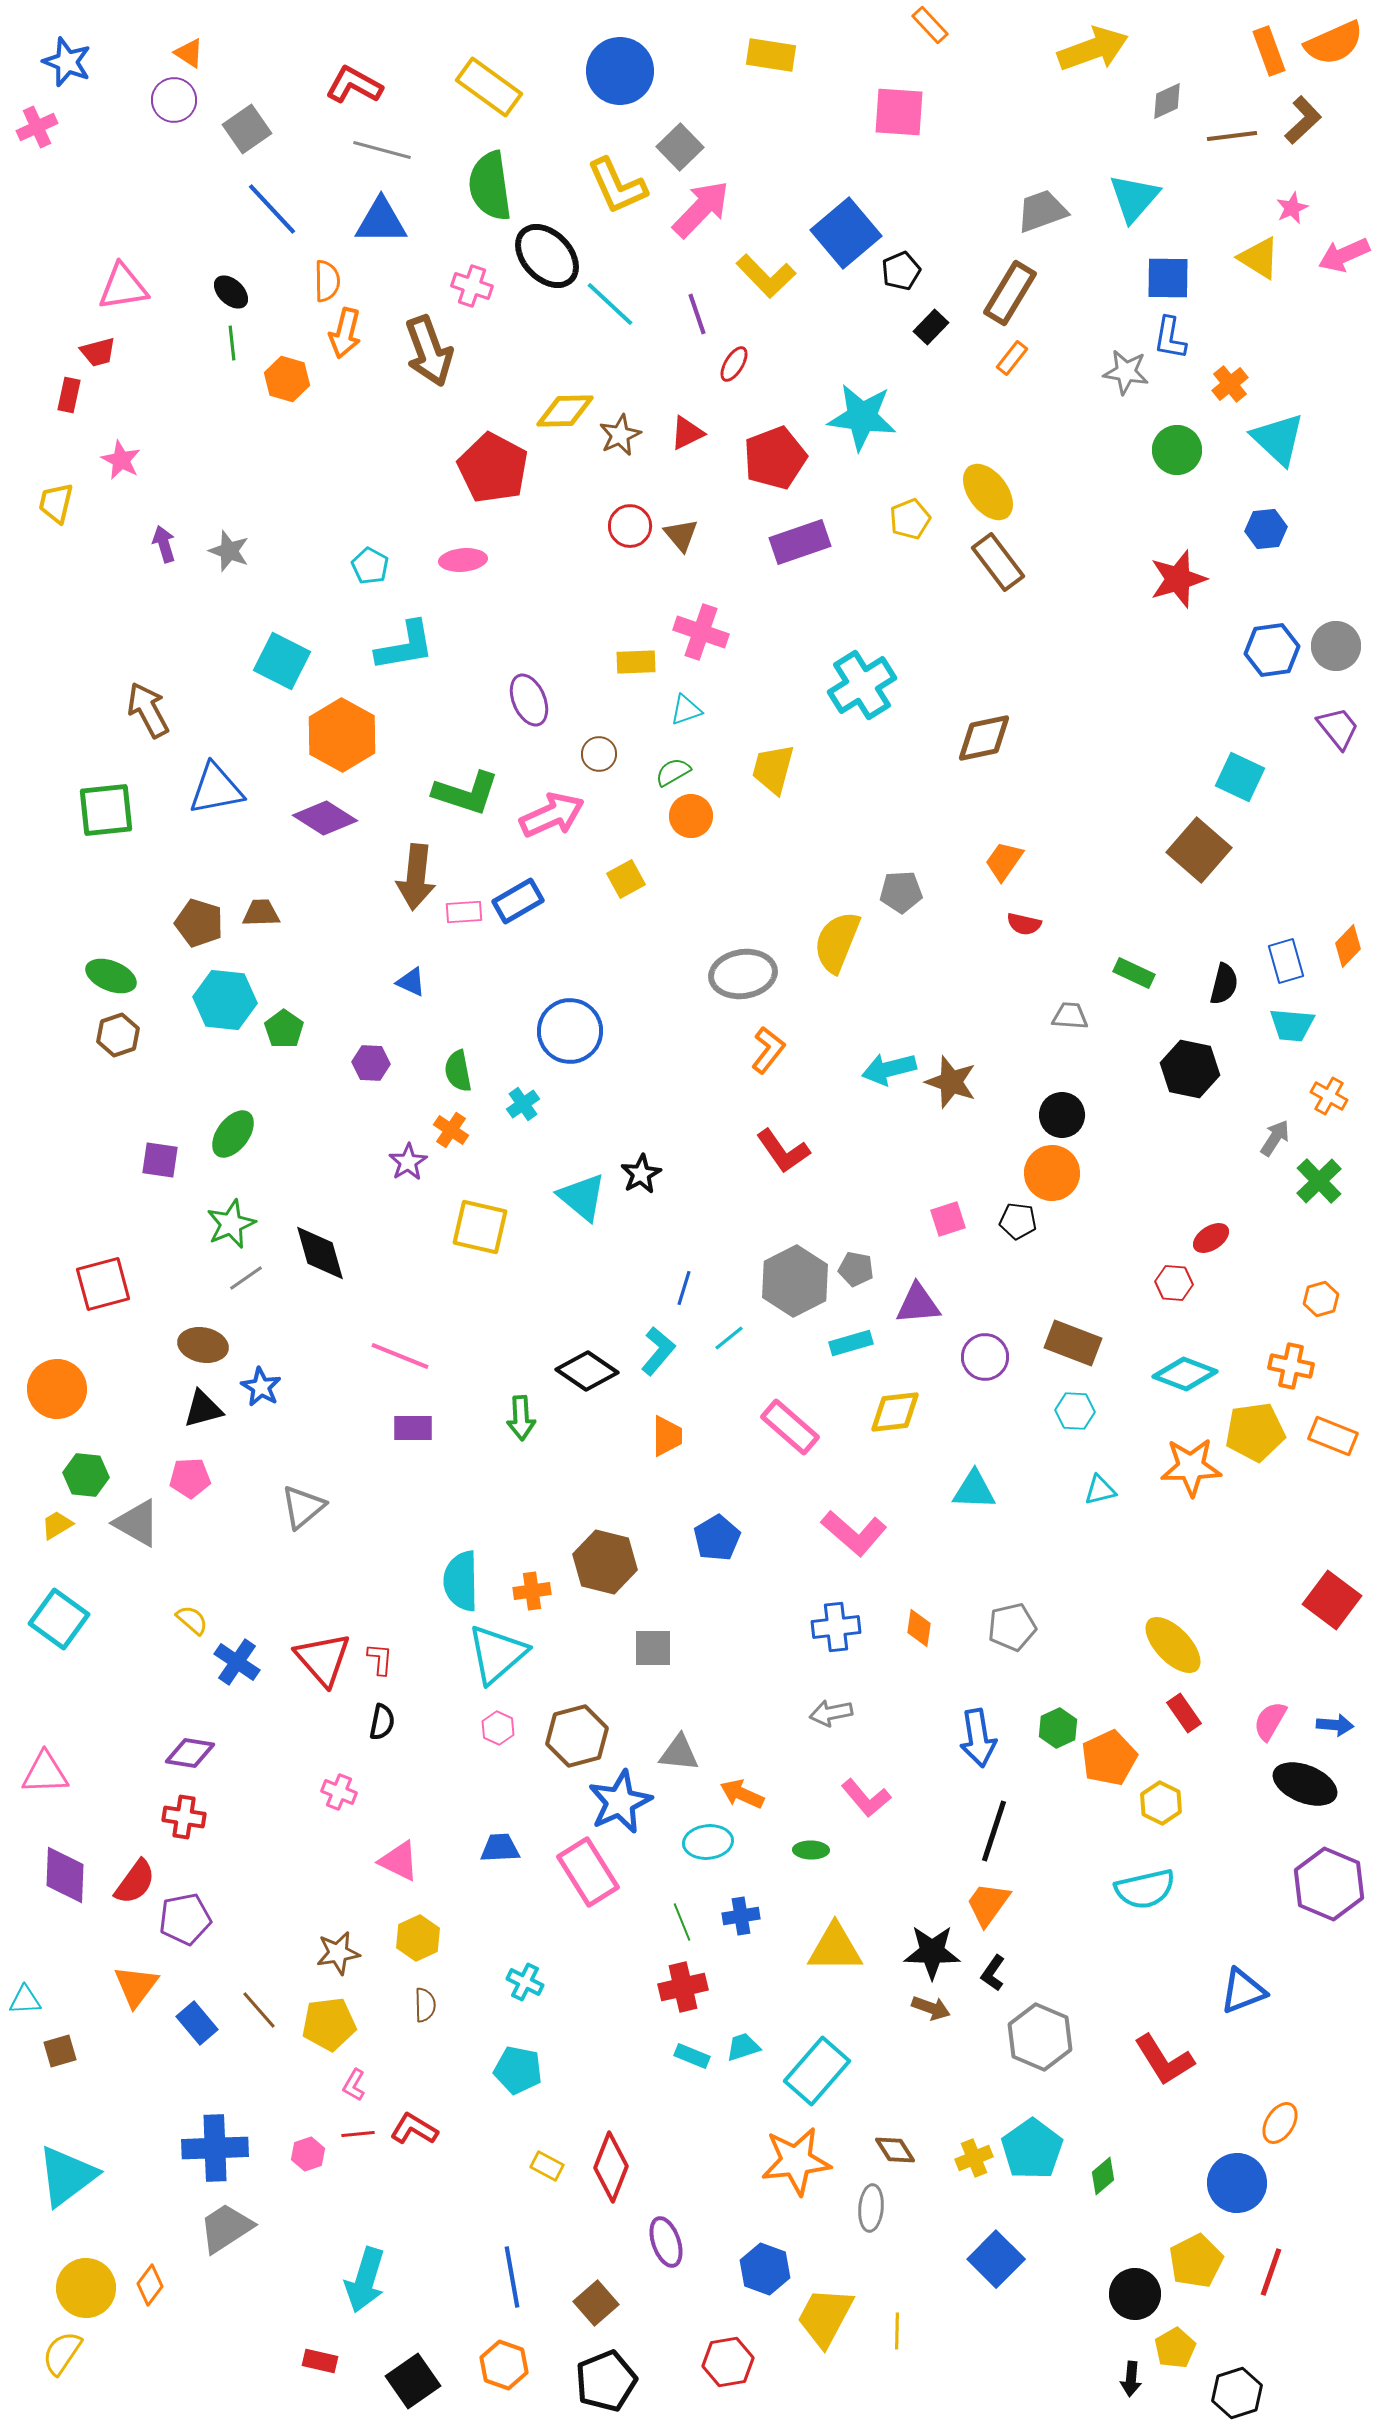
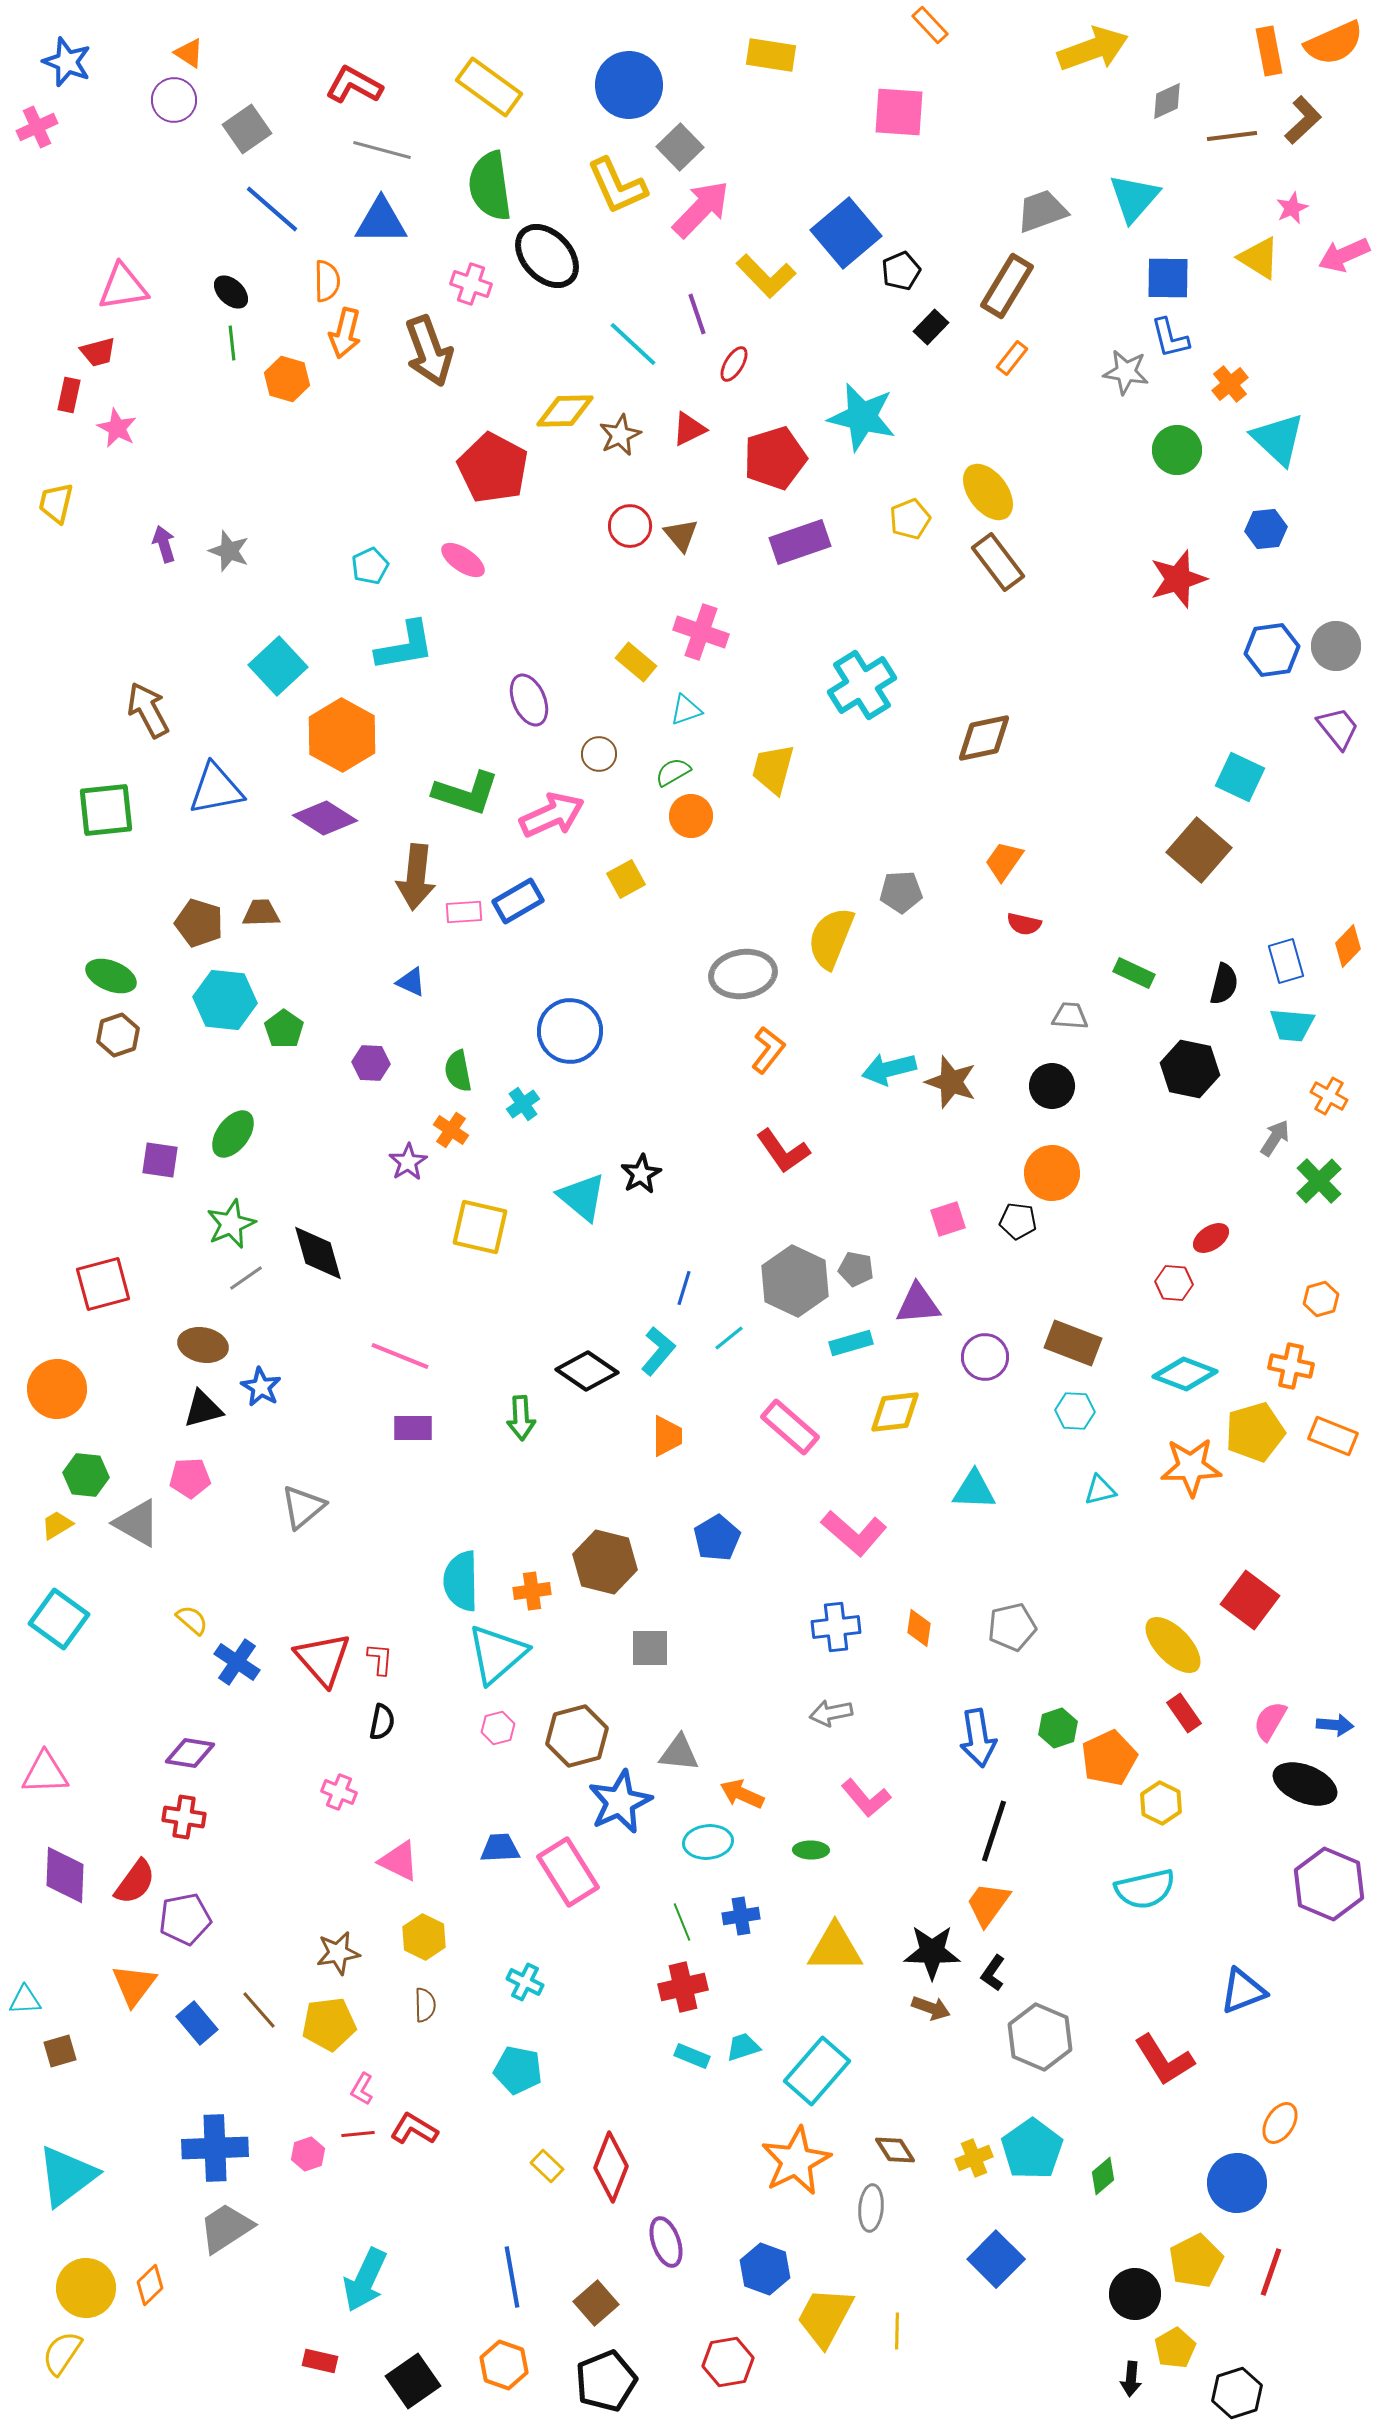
orange rectangle at (1269, 51): rotated 9 degrees clockwise
blue circle at (620, 71): moved 9 px right, 14 px down
blue line at (272, 209): rotated 6 degrees counterclockwise
pink cross at (472, 286): moved 1 px left, 2 px up
brown rectangle at (1010, 293): moved 3 px left, 7 px up
cyan line at (610, 304): moved 23 px right, 40 px down
blue L-shape at (1170, 338): rotated 24 degrees counterclockwise
cyan star at (862, 417): rotated 6 degrees clockwise
red triangle at (687, 433): moved 2 px right, 4 px up
red pentagon at (775, 458): rotated 4 degrees clockwise
pink star at (121, 460): moved 4 px left, 32 px up
pink ellipse at (463, 560): rotated 39 degrees clockwise
cyan pentagon at (370, 566): rotated 18 degrees clockwise
cyan square at (282, 661): moved 4 px left, 5 px down; rotated 20 degrees clockwise
yellow rectangle at (636, 662): rotated 42 degrees clockwise
yellow semicircle at (837, 942): moved 6 px left, 4 px up
black circle at (1062, 1115): moved 10 px left, 29 px up
black diamond at (320, 1253): moved 2 px left
gray hexagon at (795, 1281): rotated 8 degrees counterclockwise
yellow pentagon at (1255, 1432): rotated 8 degrees counterclockwise
red square at (1332, 1600): moved 82 px left
gray square at (653, 1648): moved 3 px left
pink hexagon at (498, 1728): rotated 20 degrees clockwise
green hexagon at (1058, 1728): rotated 6 degrees clockwise
pink rectangle at (588, 1872): moved 20 px left
yellow hexagon at (418, 1938): moved 6 px right, 1 px up; rotated 9 degrees counterclockwise
orange triangle at (136, 1986): moved 2 px left, 1 px up
pink L-shape at (354, 2085): moved 8 px right, 4 px down
orange star at (796, 2161): rotated 20 degrees counterclockwise
yellow rectangle at (547, 2166): rotated 16 degrees clockwise
cyan arrow at (365, 2280): rotated 8 degrees clockwise
orange diamond at (150, 2285): rotated 9 degrees clockwise
